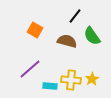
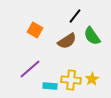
brown semicircle: rotated 132 degrees clockwise
